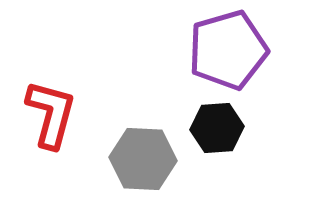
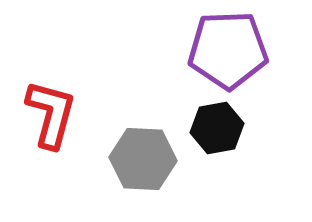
purple pentagon: rotated 14 degrees clockwise
black hexagon: rotated 6 degrees counterclockwise
